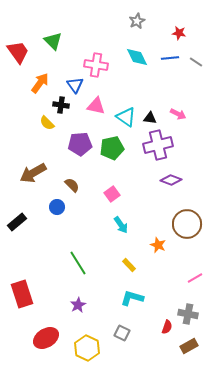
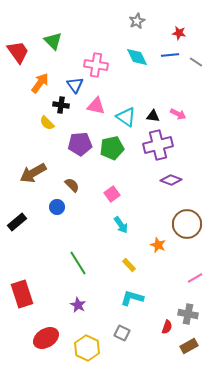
blue line: moved 3 px up
black triangle: moved 3 px right, 2 px up
purple star: rotated 14 degrees counterclockwise
